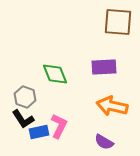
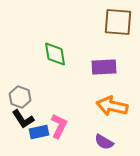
green diamond: moved 20 px up; rotated 12 degrees clockwise
gray hexagon: moved 5 px left
